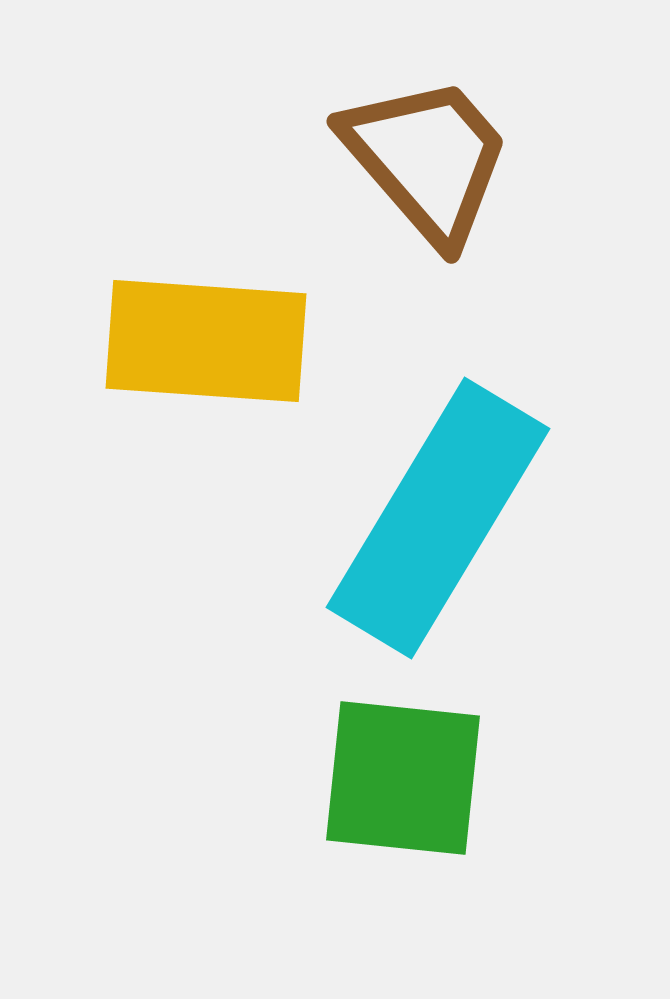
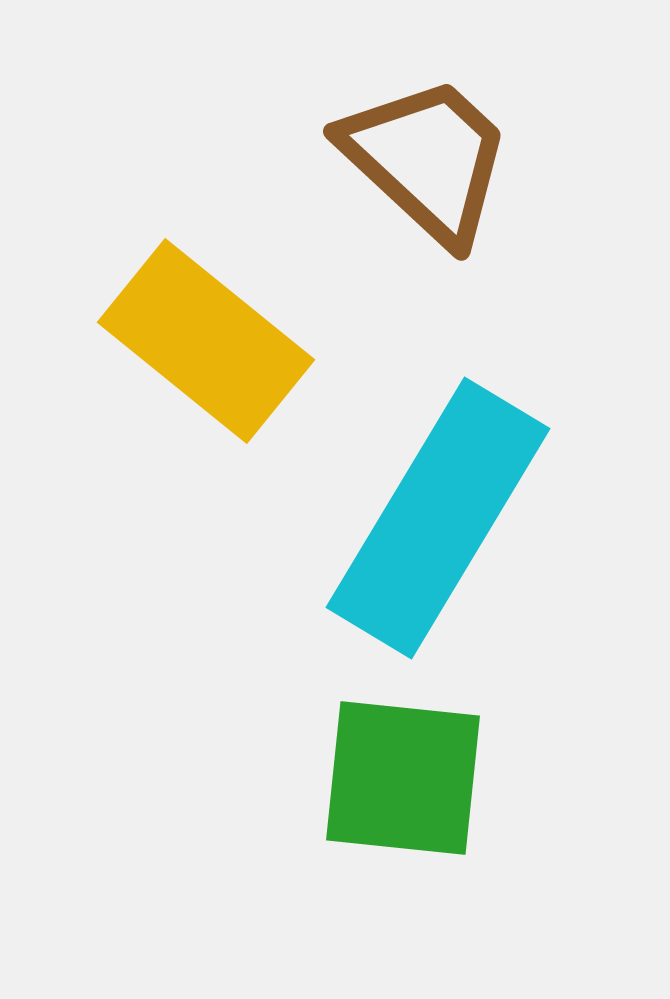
brown trapezoid: rotated 6 degrees counterclockwise
yellow rectangle: rotated 35 degrees clockwise
